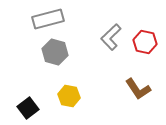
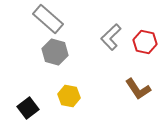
gray rectangle: rotated 56 degrees clockwise
